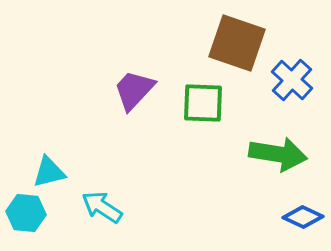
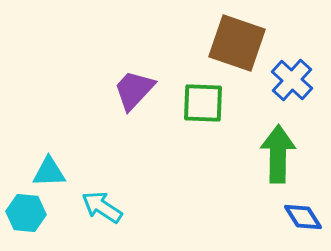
green arrow: rotated 98 degrees counterclockwise
cyan triangle: rotated 12 degrees clockwise
blue diamond: rotated 33 degrees clockwise
